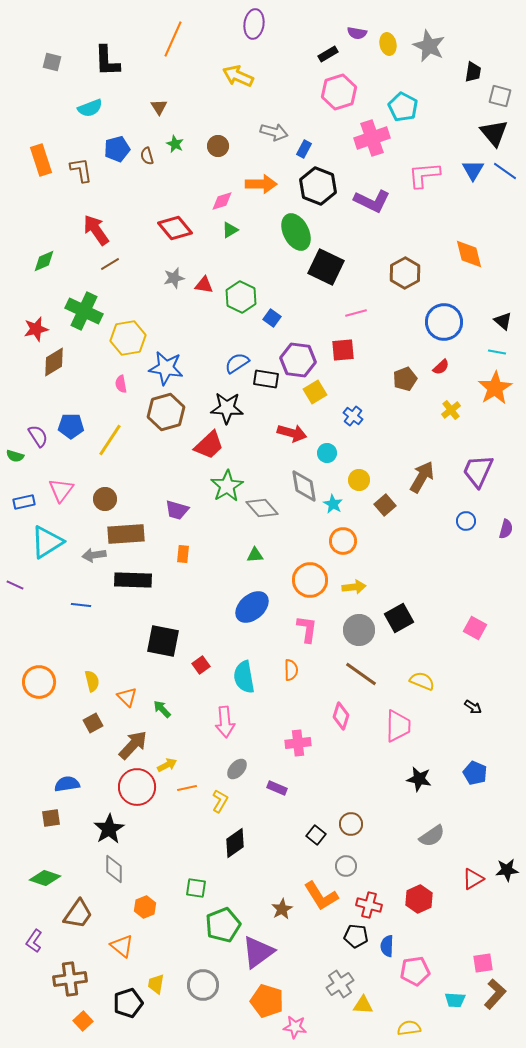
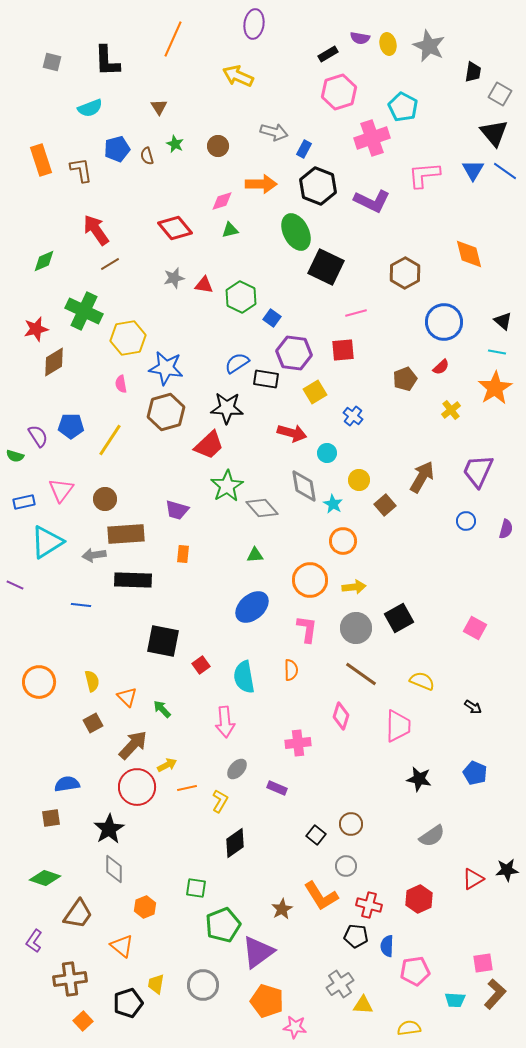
purple semicircle at (357, 33): moved 3 px right, 5 px down
gray square at (500, 96): moved 2 px up; rotated 15 degrees clockwise
green triangle at (230, 230): rotated 18 degrees clockwise
purple hexagon at (298, 360): moved 4 px left, 7 px up
gray circle at (359, 630): moved 3 px left, 2 px up
